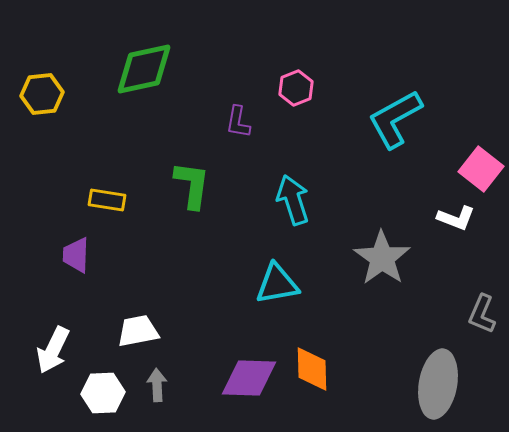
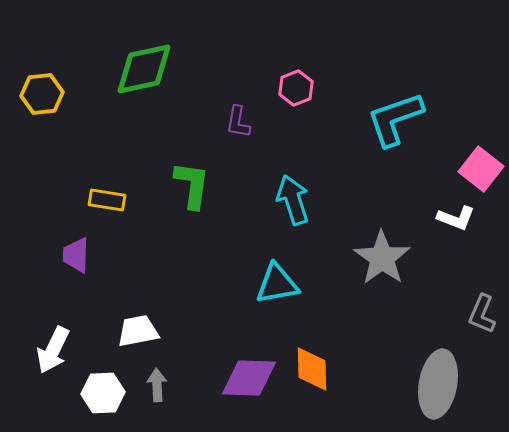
cyan L-shape: rotated 10 degrees clockwise
